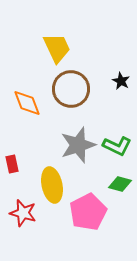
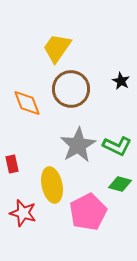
yellow trapezoid: rotated 120 degrees counterclockwise
gray star: rotated 12 degrees counterclockwise
